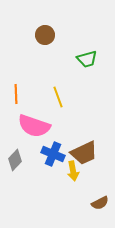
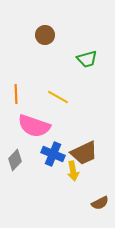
yellow line: rotated 40 degrees counterclockwise
